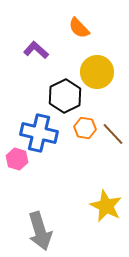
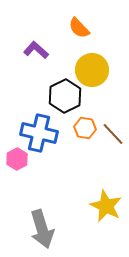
yellow circle: moved 5 px left, 2 px up
pink hexagon: rotated 15 degrees clockwise
gray arrow: moved 2 px right, 2 px up
